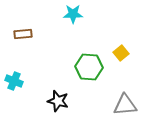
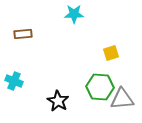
cyan star: moved 1 px right
yellow square: moved 10 px left; rotated 21 degrees clockwise
green hexagon: moved 11 px right, 20 px down
black star: rotated 15 degrees clockwise
gray triangle: moved 3 px left, 6 px up
